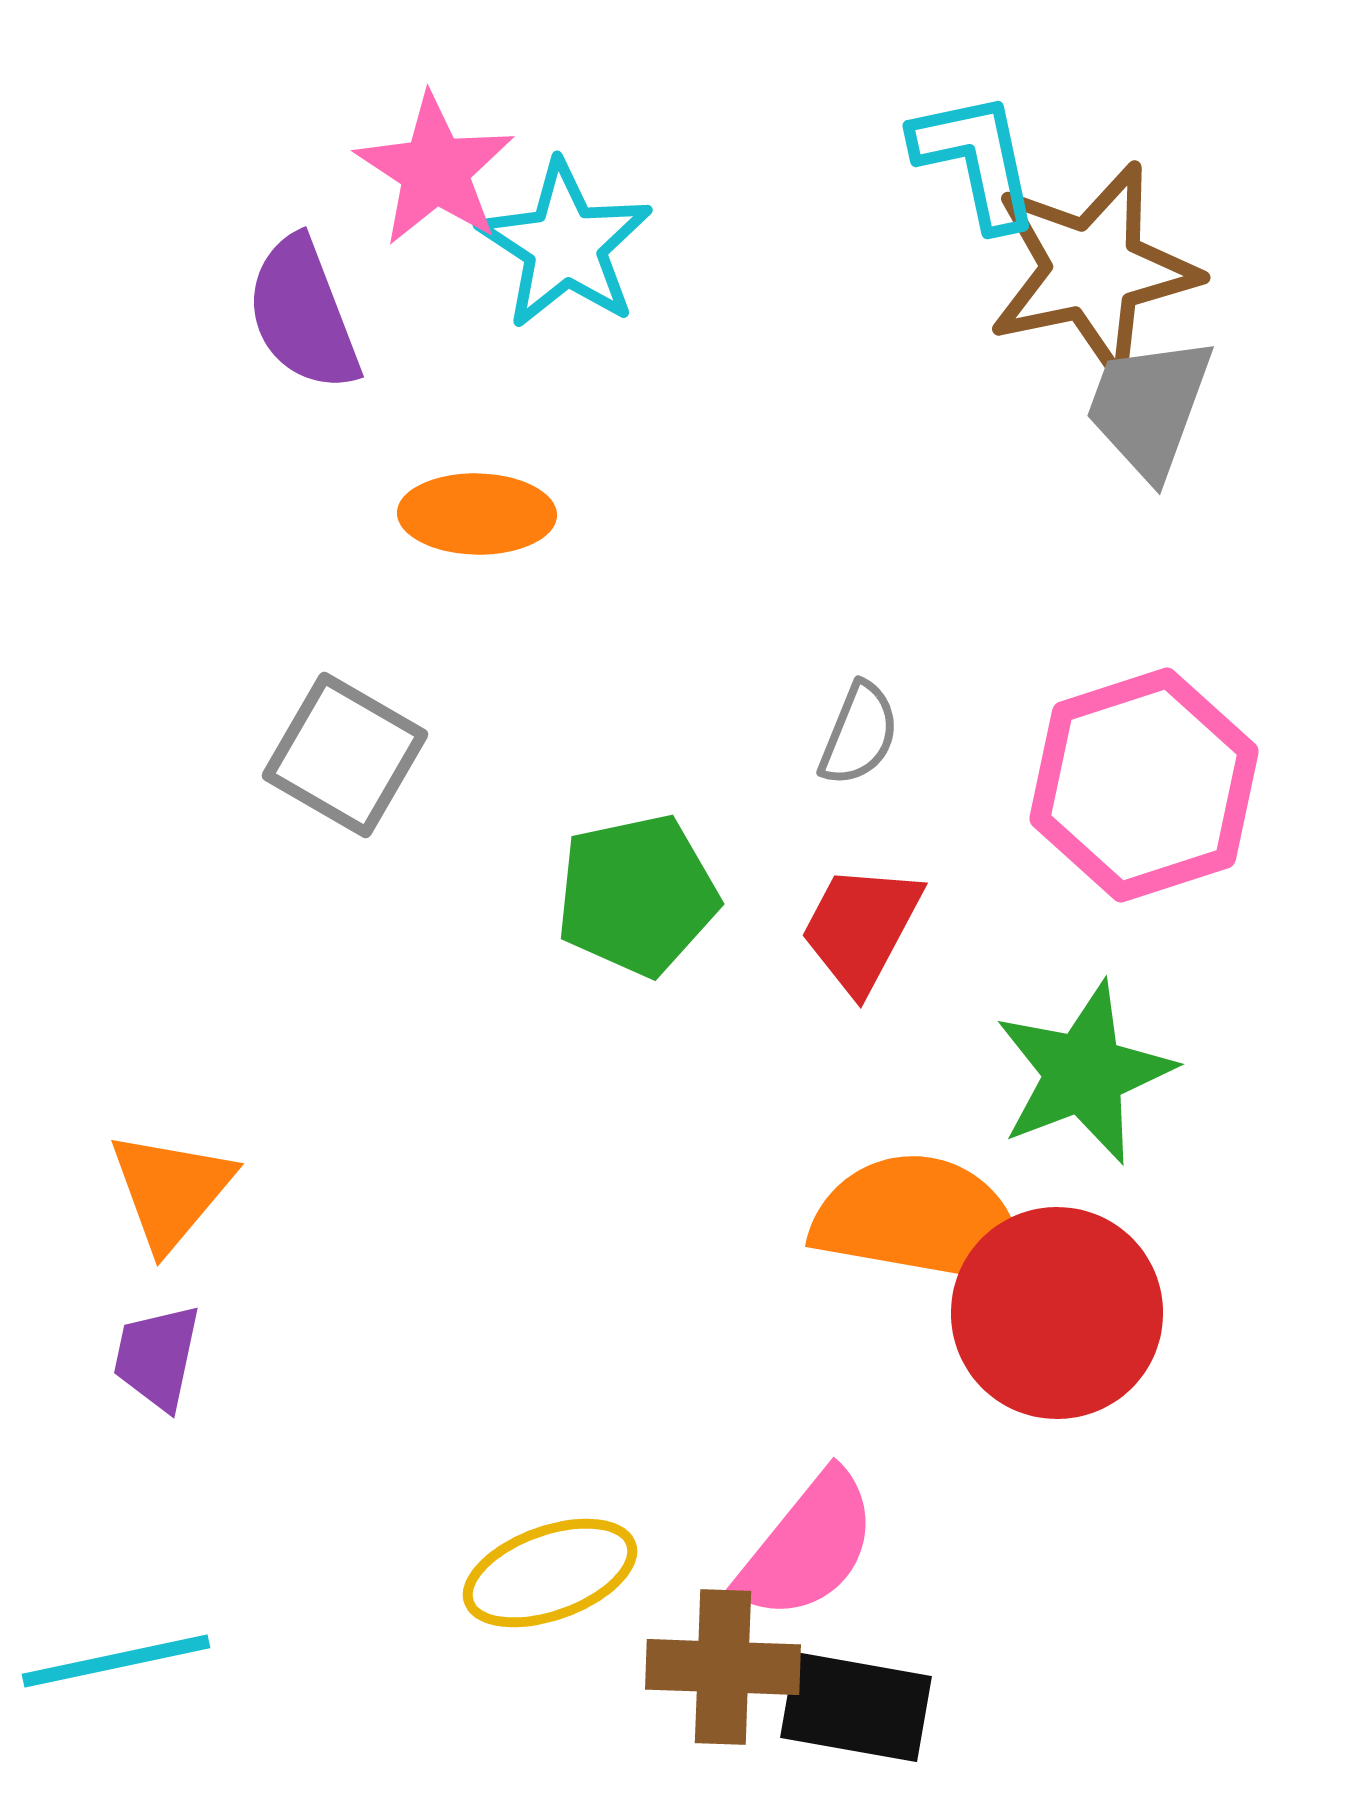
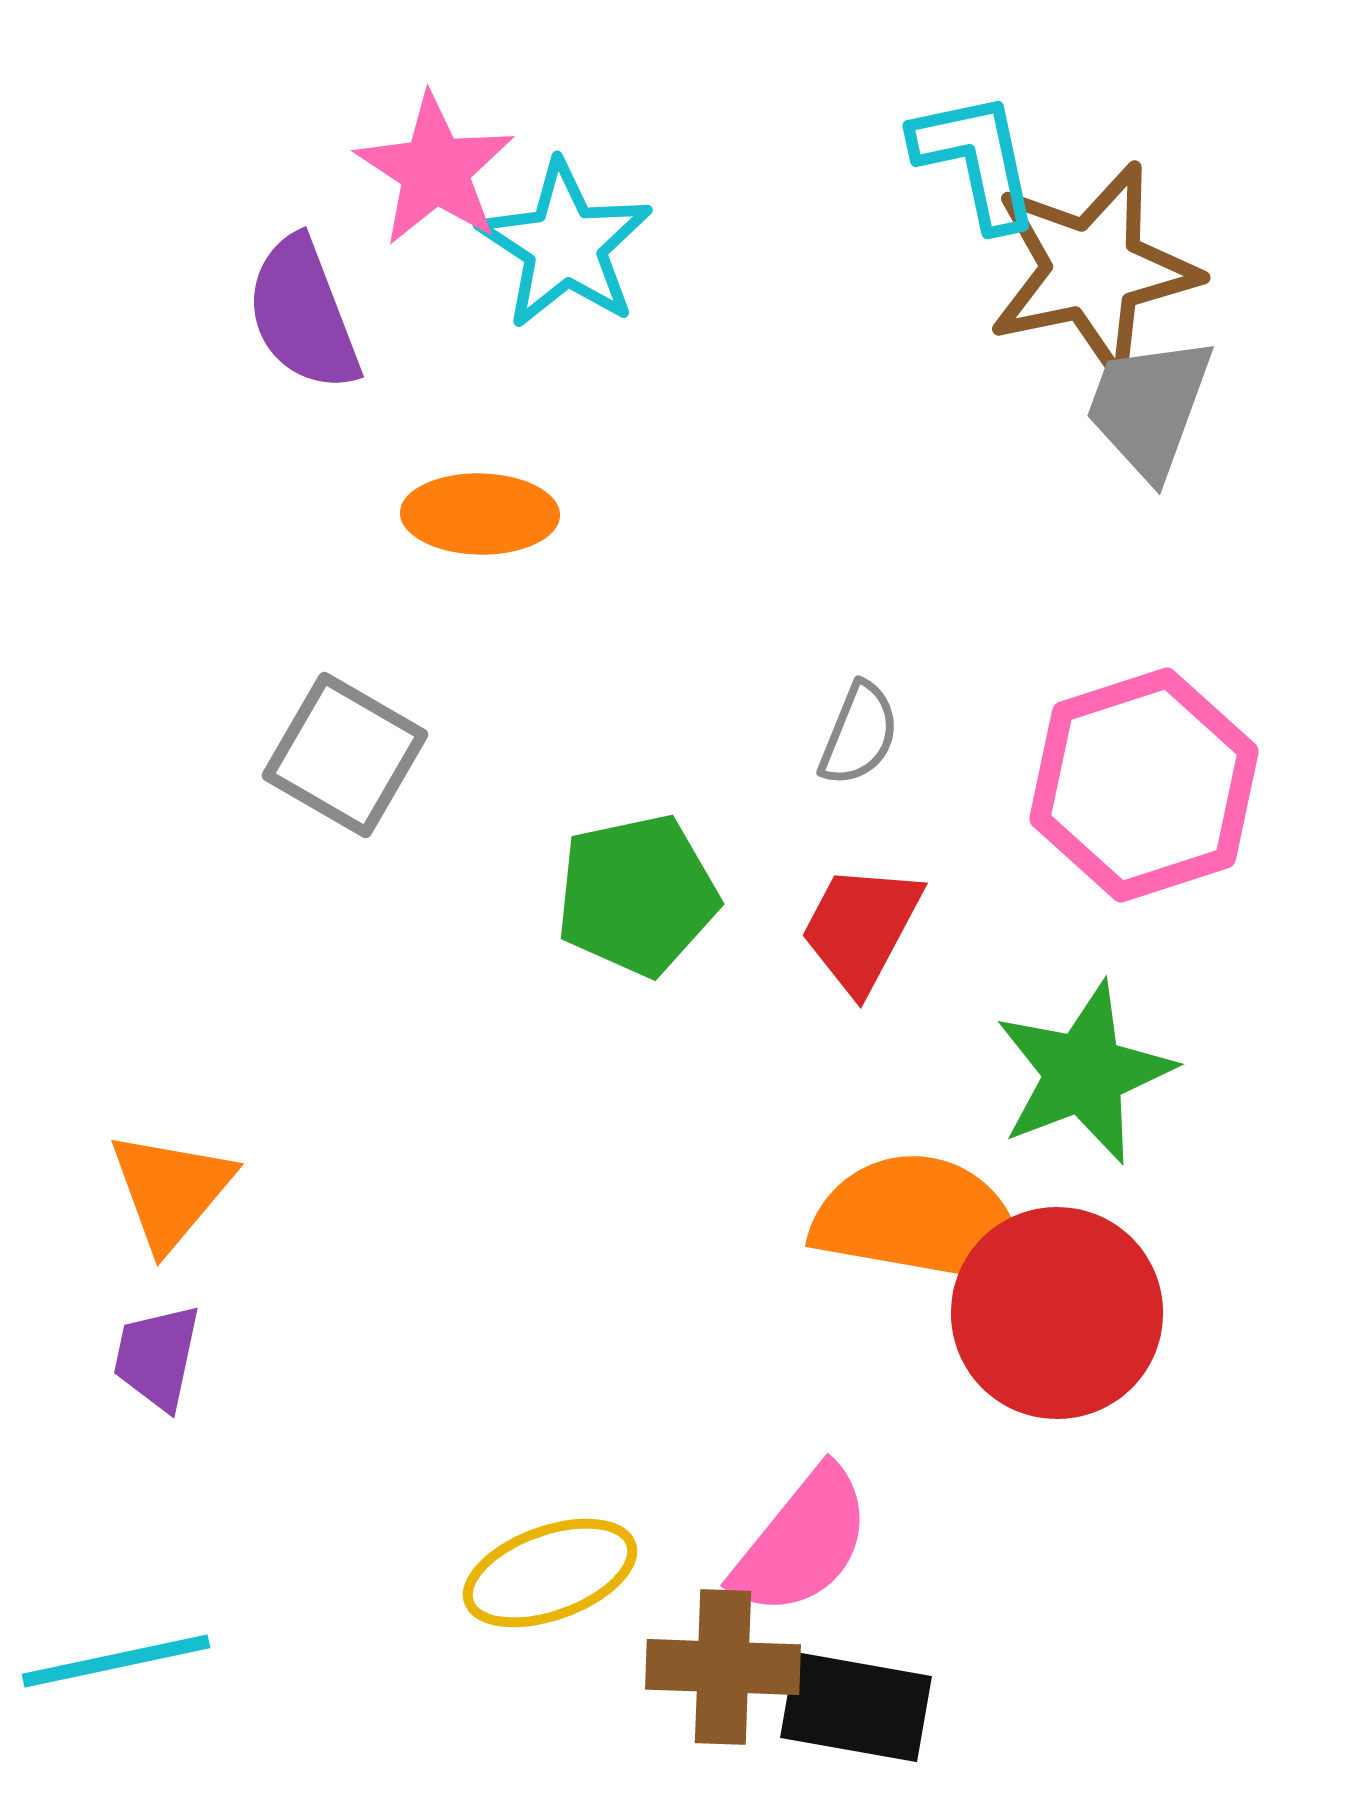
orange ellipse: moved 3 px right
pink semicircle: moved 6 px left, 4 px up
